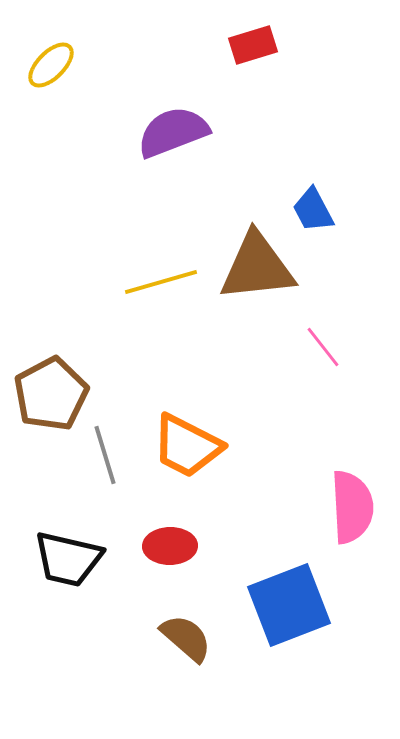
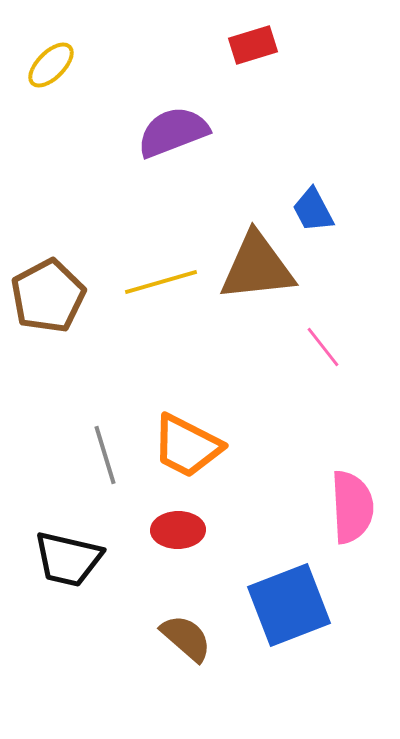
brown pentagon: moved 3 px left, 98 px up
red ellipse: moved 8 px right, 16 px up
